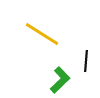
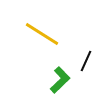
black line: rotated 20 degrees clockwise
